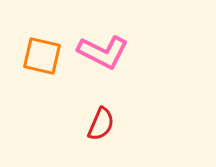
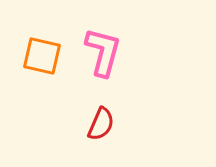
pink L-shape: rotated 102 degrees counterclockwise
